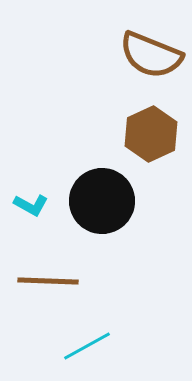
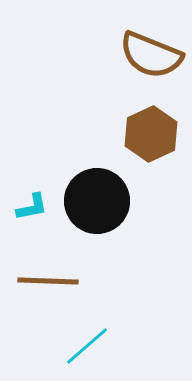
black circle: moved 5 px left
cyan L-shape: moved 1 px right, 2 px down; rotated 40 degrees counterclockwise
cyan line: rotated 12 degrees counterclockwise
